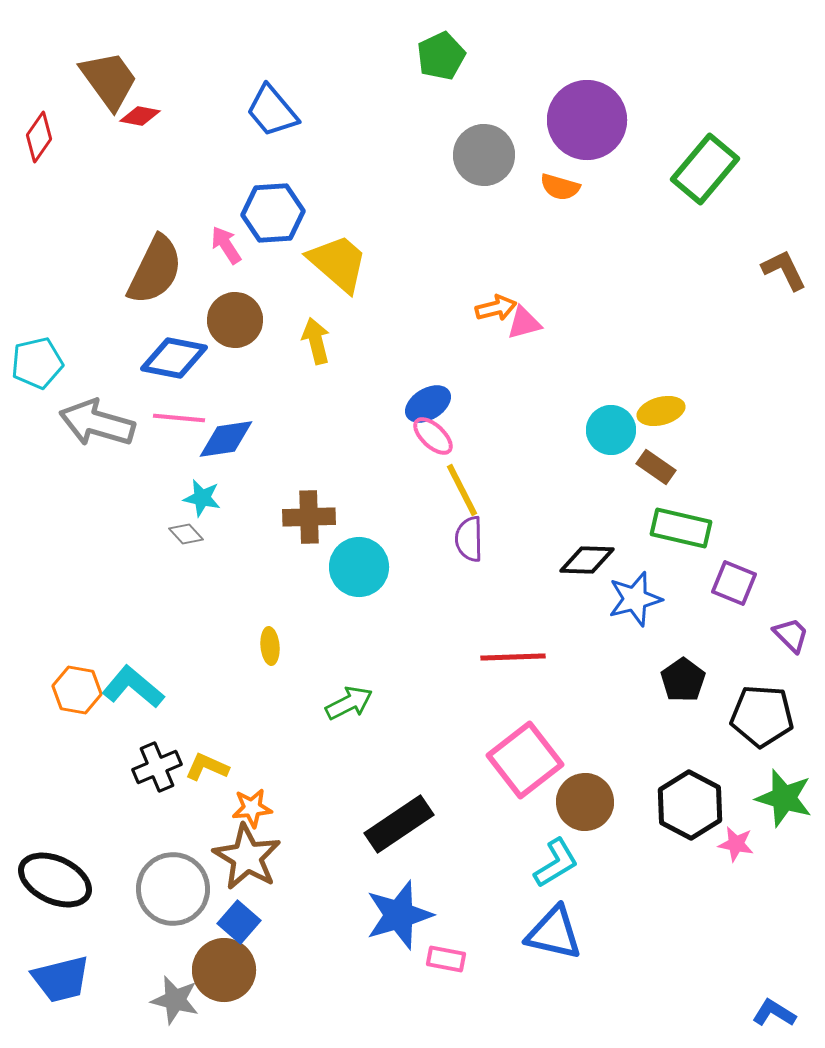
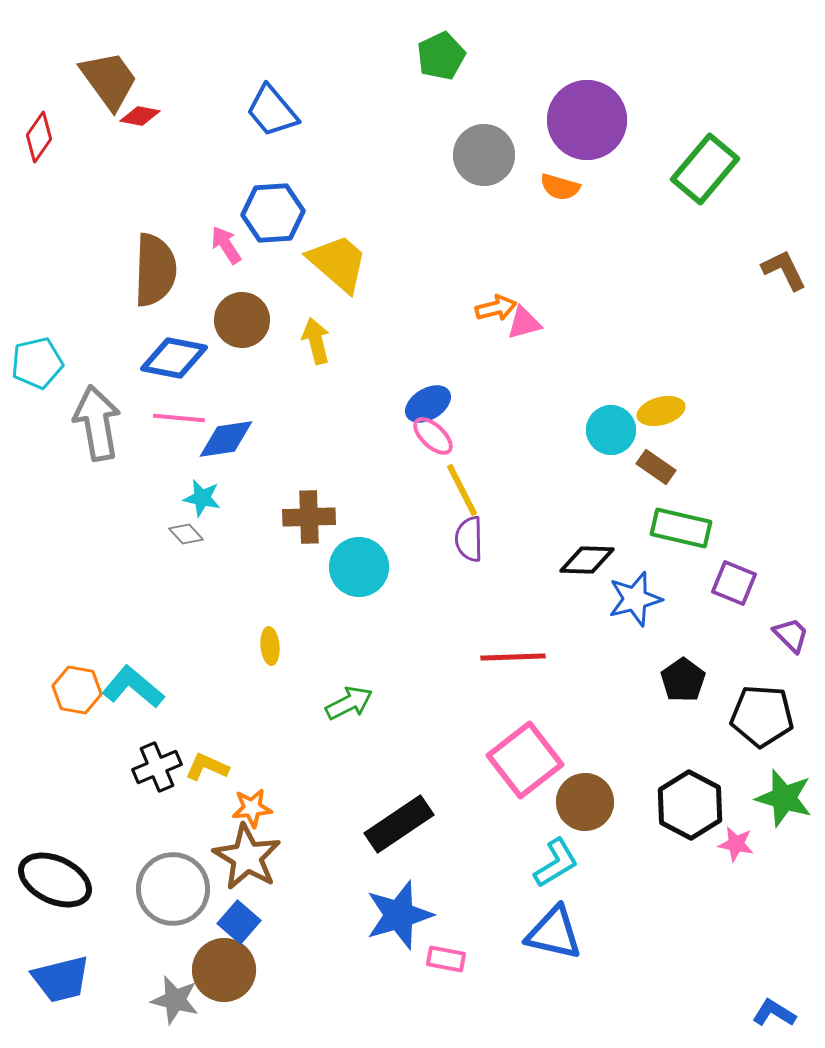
brown semicircle at (155, 270): rotated 24 degrees counterclockwise
brown circle at (235, 320): moved 7 px right
gray arrow at (97, 423): rotated 64 degrees clockwise
